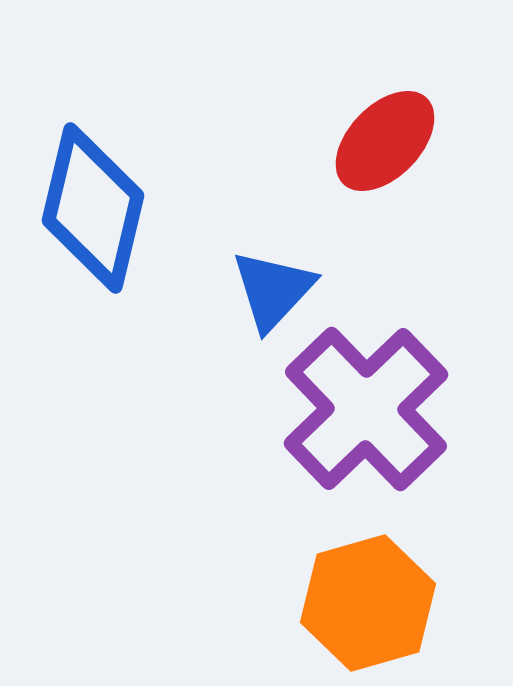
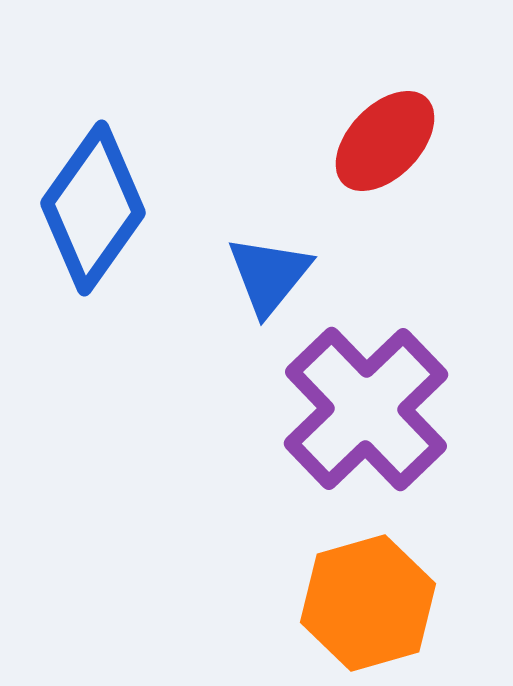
blue diamond: rotated 22 degrees clockwise
blue triangle: moved 4 px left, 15 px up; rotated 4 degrees counterclockwise
